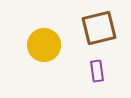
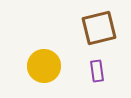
yellow circle: moved 21 px down
